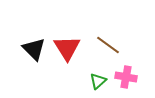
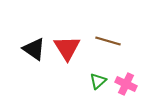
brown line: moved 4 px up; rotated 20 degrees counterclockwise
black triangle: rotated 10 degrees counterclockwise
pink cross: moved 7 px down; rotated 15 degrees clockwise
